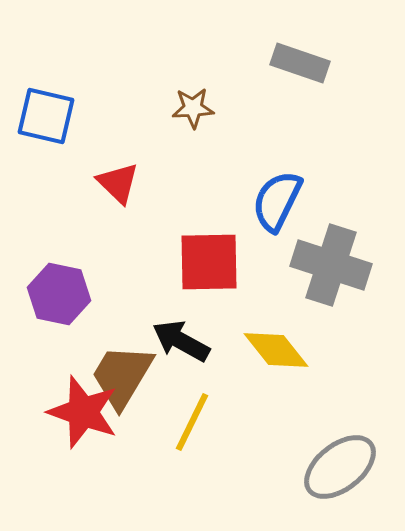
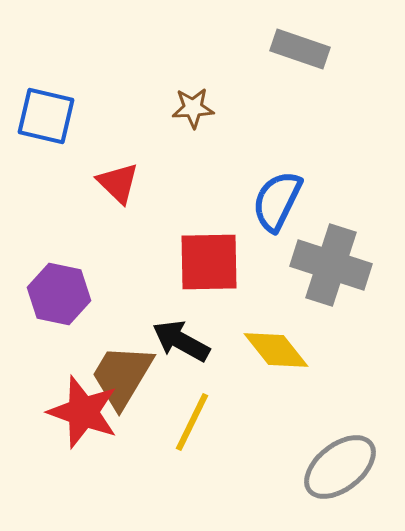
gray rectangle: moved 14 px up
